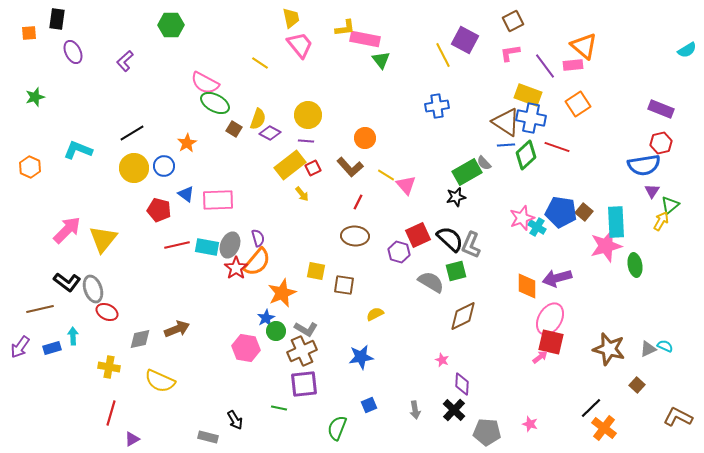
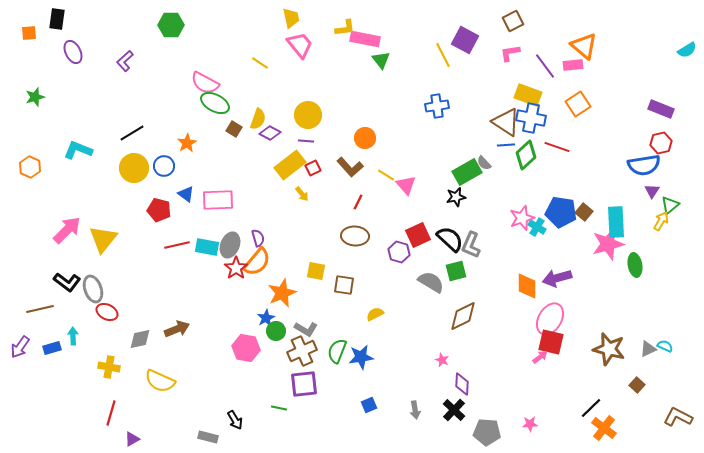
pink star at (606, 246): moved 2 px right, 2 px up
pink star at (530, 424): rotated 21 degrees counterclockwise
green semicircle at (337, 428): moved 77 px up
